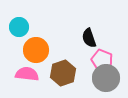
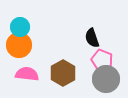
cyan circle: moved 1 px right
black semicircle: moved 3 px right
orange circle: moved 17 px left, 5 px up
brown hexagon: rotated 10 degrees counterclockwise
gray circle: moved 1 px down
